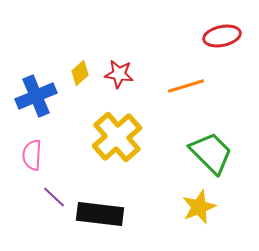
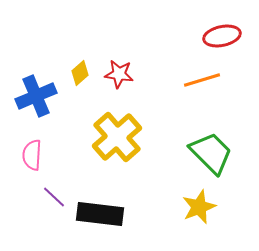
orange line: moved 16 px right, 6 px up
